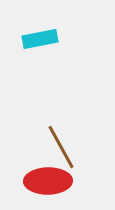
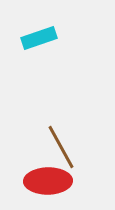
cyan rectangle: moved 1 px left, 1 px up; rotated 8 degrees counterclockwise
